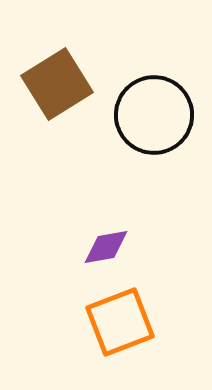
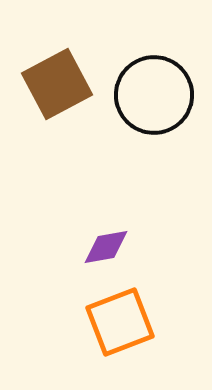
brown square: rotated 4 degrees clockwise
black circle: moved 20 px up
